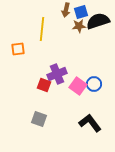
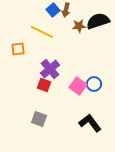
blue square: moved 28 px left, 2 px up; rotated 24 degrees counterclockwise
yellow line: moved 3 px down; rotated 70 degrees counterclockwise
purple cross: moved 7 px left, 5 px up; rotated 18 degrees counterclockwise
